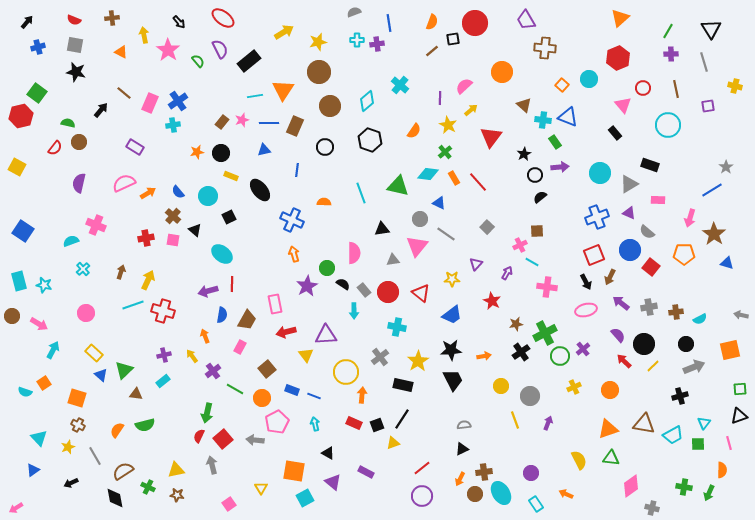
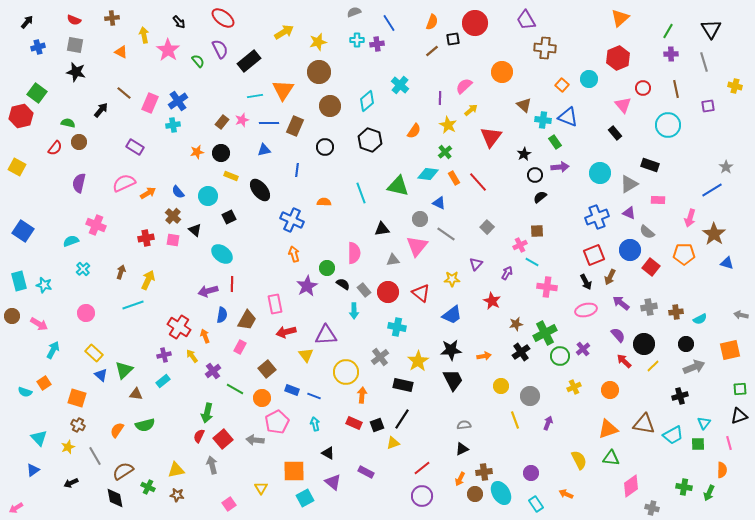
blue line at (389, 23): rotated 24 degrees counterclockwise
red cross at (163, 311): moved 16 px right, 16 px down; rotated 15 degrees clockwise
orange square at (294, 471): rotated 10 degrees counterclockwise
